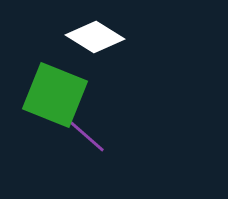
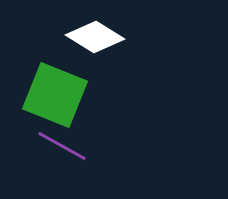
purple line: moved 21 px left, 13 px down; rotated 12 degrees counterclockwise
